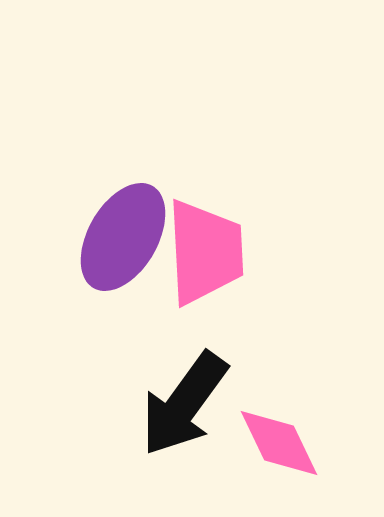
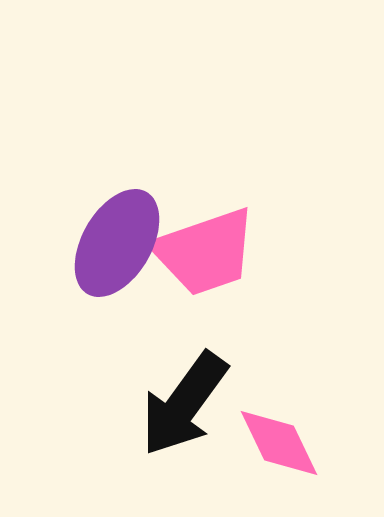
purple ellipse: moved 6 px left, 6 px down
pink trapezoid: rotated 74 degrees clockwise
